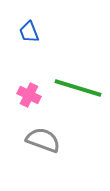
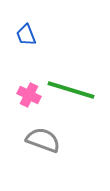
blue trapezoid: moved 3 px left, 3 px down
green line: moved 7 px left, 2 px down
